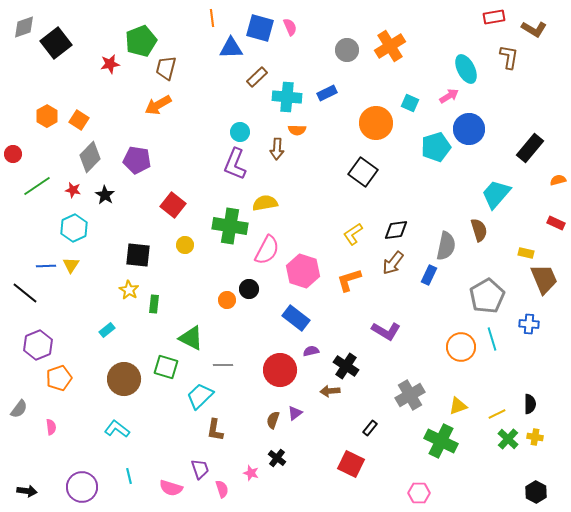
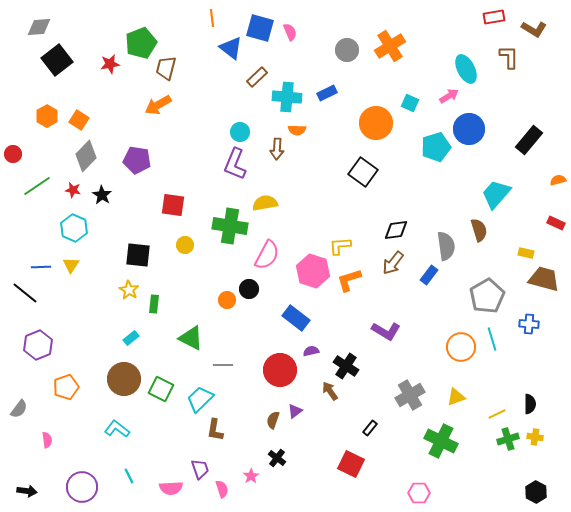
gray diamond at (24, 27): moved 15 px right; rotated 15 degrees clockwise
pink semicircle at (290, 27): moved 5 px down
green pentagon at (141, 41): moved 2 px down
black square at (56, 43): moved 1 px right, 17 px down
blue triangle at (231, 48): rotated 40 degrees clockwise
brown L-shape at (509, 57): rotated 10 degrees counterclockwise
black rectangle at (530, 148): moved 1 px left, 8 px up
gray diamond at (90, 157): moved 4 px left, 1 px up
black star at (105, 195): moved 3 px left
red square at (173, 205): rotated 30 degrees counterclockwise
cyan hexagon at (74, 228): rotated 12 degrees counterclockwise
yellow L-shape at (353, 234): moved 13 px left, 12 px down; rotated 30 degrees clockwise
gray semicircle at (446, 246): rotated 20 degrees counterclockwise
pink semicircle at (267, 250): moved 5 px down
blue line at (46, 266): moved 5 px left, 1 px down
pink hexagon at (303, 271): moved 10 px right
blue rectangle at (429, 275): rotated 12 degrees clockwise
brown trapezoid at (544, 279): rotated 52 degrees counterclockwise
cyan rectangle at (107, 330): moved 24 px right, 8 px down
green square at (166, 367): moved 5 px left, 22 px down; rotated 10 degrees clockwise
orange pentagon at (59, 378): moved 7 px right, 9 px down
brown arrow at (330, 391): rotated 60 degrees clockwise
cyan trapezoid at (200, 396): moved 3 px down
yellow triangle at (458, 406): moved 2 px left, 9 px up
purple triangle at (295, 413): moved 2 px up
pink semicircle at (51, 427): moved 4 px left, 13 px down
green cross at (508, 439): rotated 30 degrees clockwise
pink star at (251, 473): moved 3 px down; rotated 21 degrees clockwise
cyan line at (129, 476): rotated 14 degrees counterclockwise
pink semicircle at (171, 488): rotated 20 degrees counterclockwise
